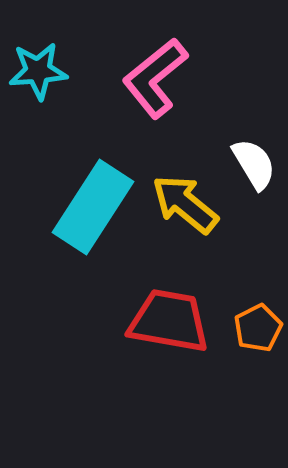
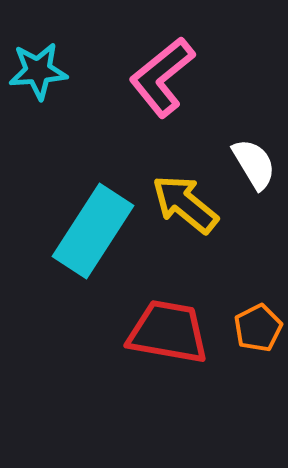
pink L-shape: moved 7 px right, 1 px up
cyan rectangle: moved 24 px down
red trapezoid: moved 1 px left, 11 px down
